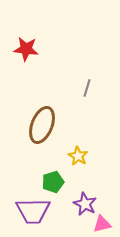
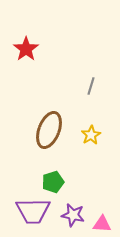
red star: rotated 30 degrees clockwise
gray line: moved 4 px right, 2 px up
brown ellipse: moved 7 px right, 5 px down
yellow star: moved 13 px right, 21 px up; rotated 12 degrees clockwise
purple star: moved 12 px left, 11 px down; rotated 15 degrees counterclockwise
pink triangle: rotated 18 degrees clockwise
